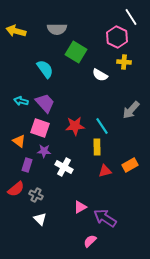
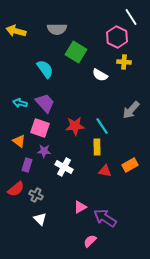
cyan arrow: moved 1 px left, 2 px down
red triangle: rotated 24 degrees clockwise
